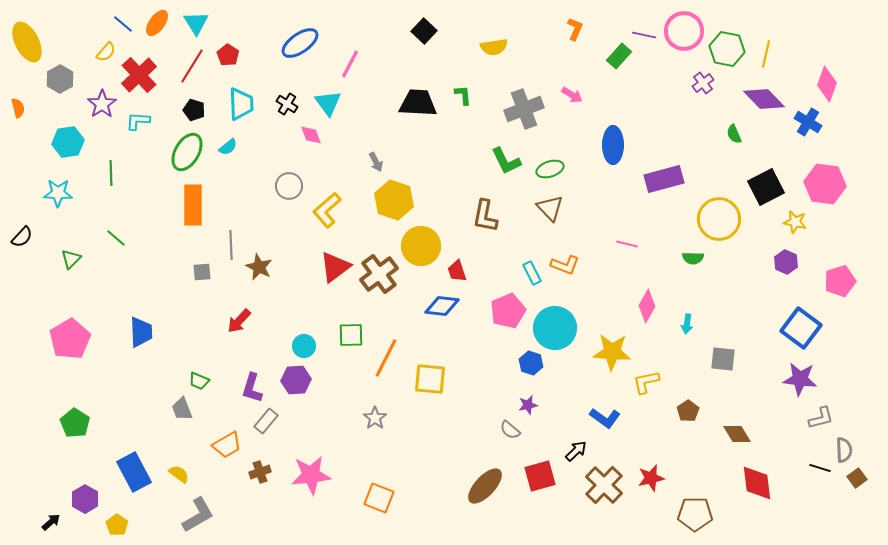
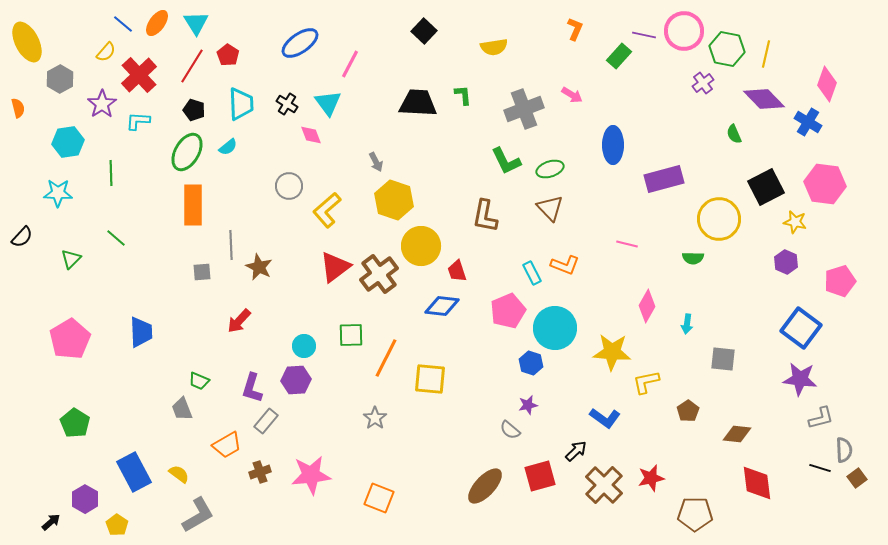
brown diamond at (737, 434): rotated 52 degrees counterclockwise
